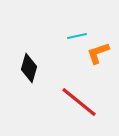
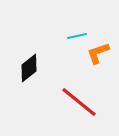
black diamond: rotated 36 degrees clockwise
